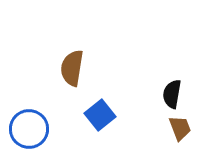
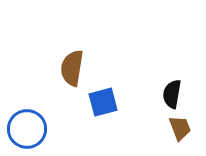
blue square: moved 3 px right, 13 px up; rotated 24 degrees clockwise
blue circle: moved 2 px left
